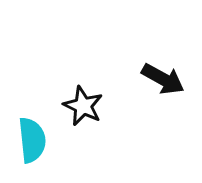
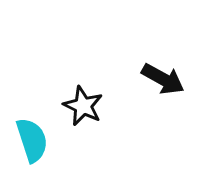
cyan semicircle: rotated 12 degrees counterclockwise
